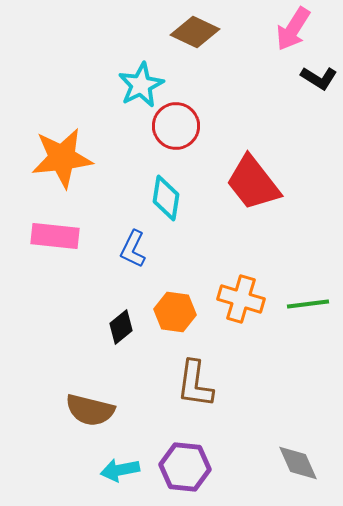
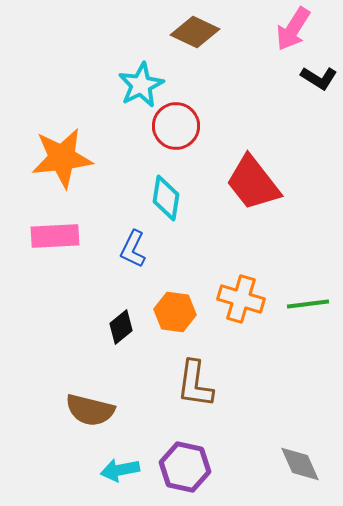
pink rectangle: rotated 9 degrees counterclockwise
gray diamond: moved 2 px right, 1 px down
purple hexagon: rotated 6 degrees clockwise
